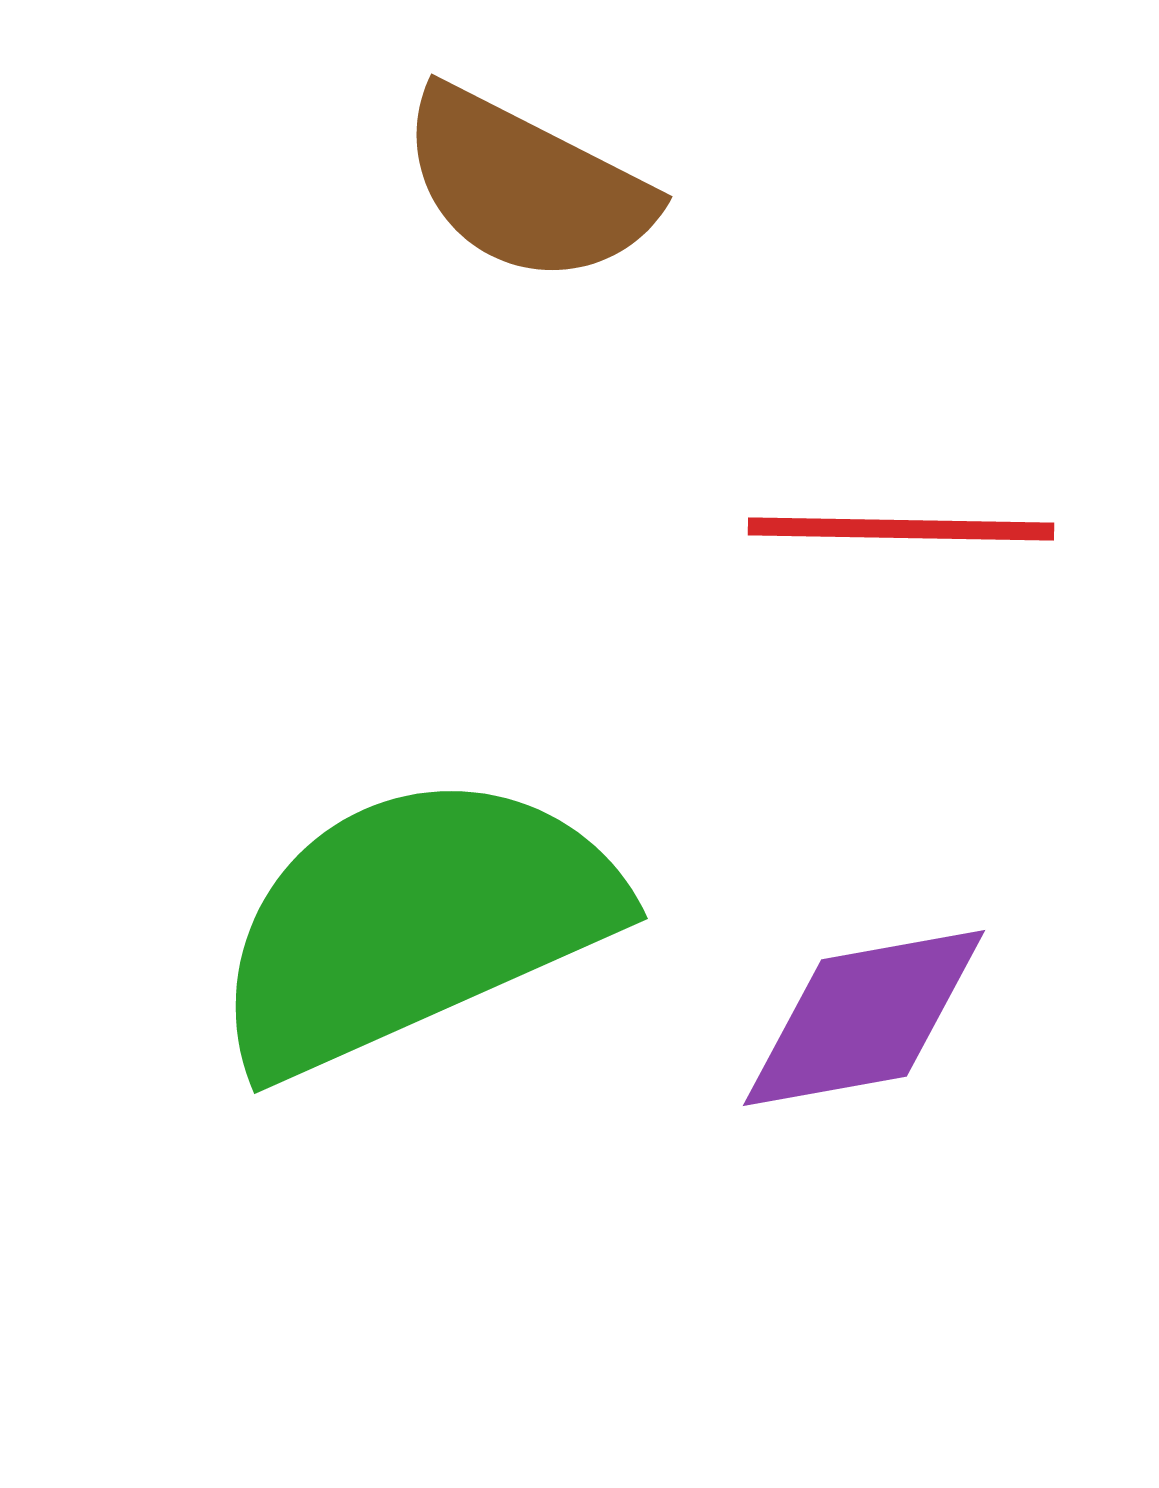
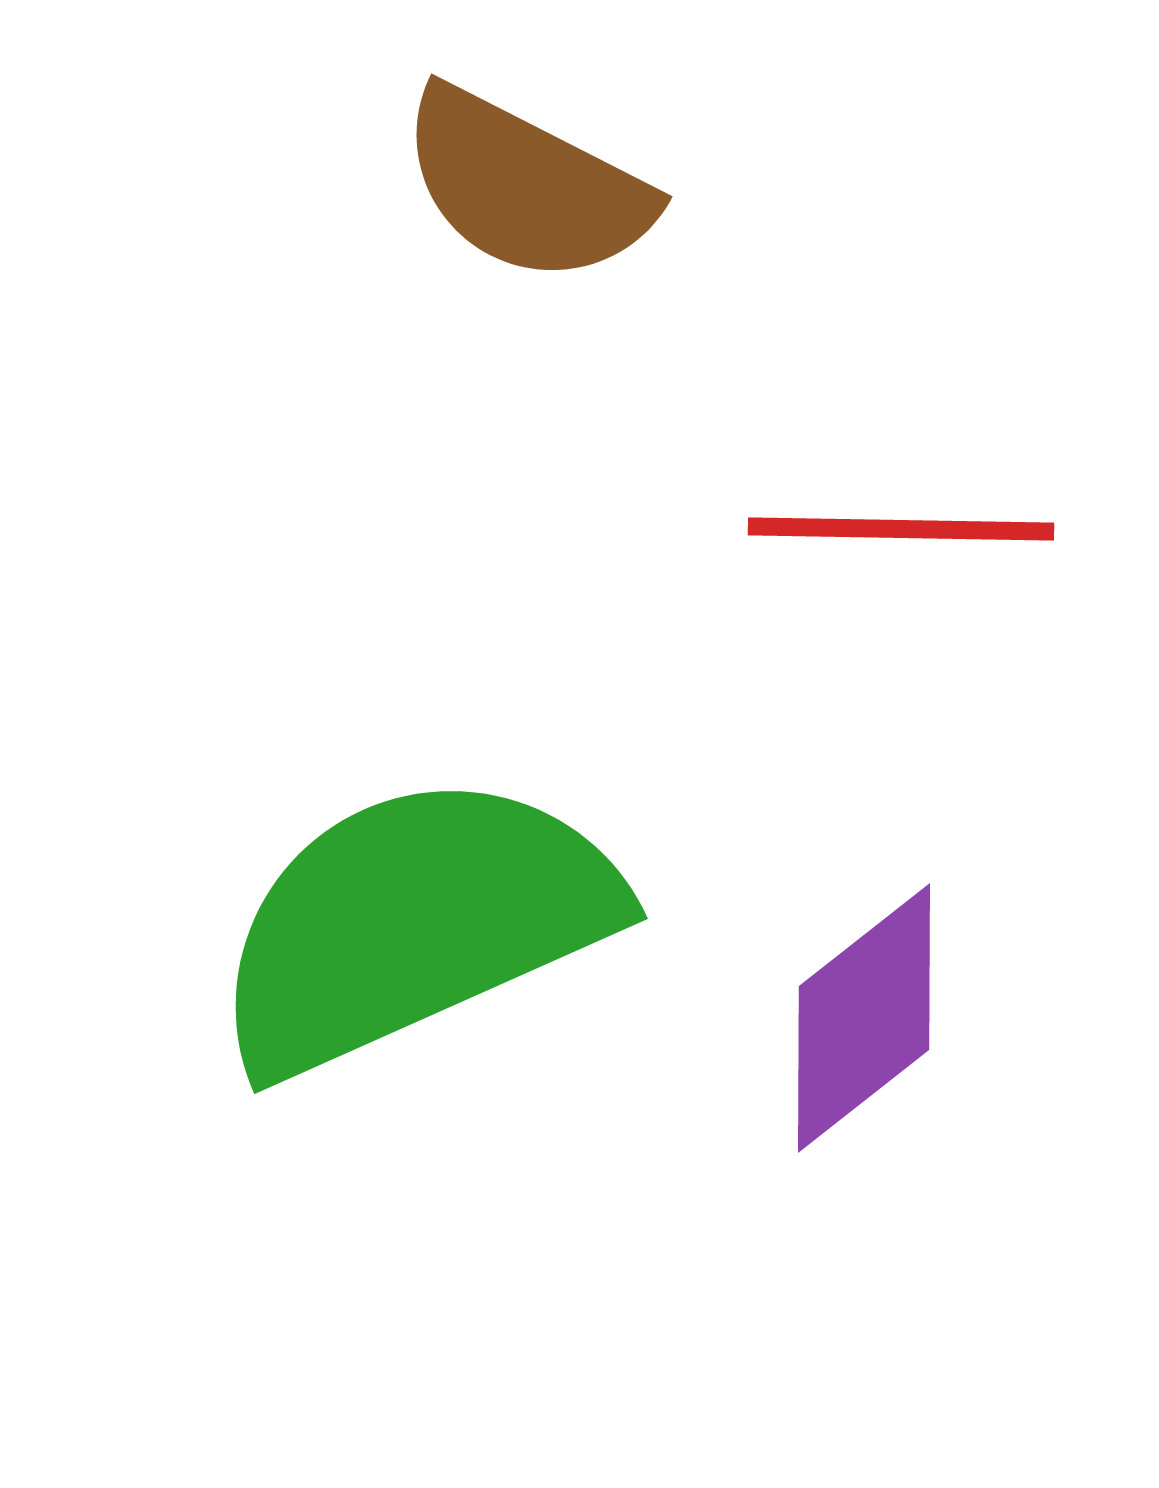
purple diamond: rotated 28 degrees counterclockwise
